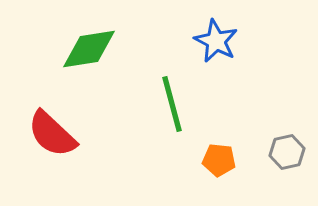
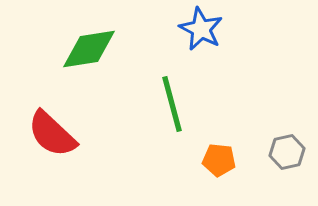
blue star: moved 15 px left, 12 px up
